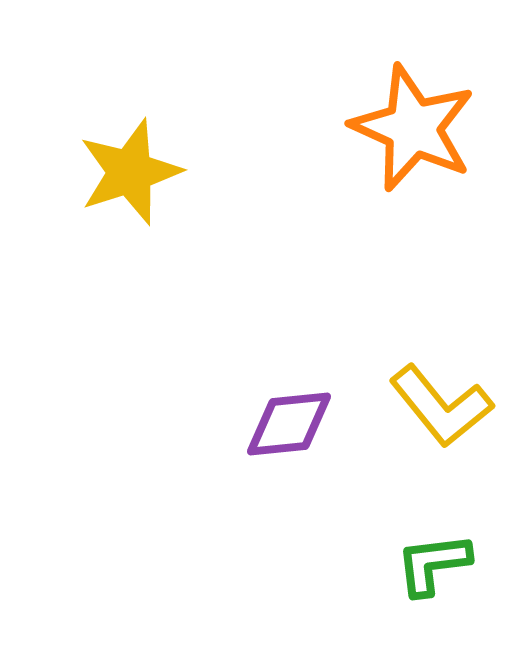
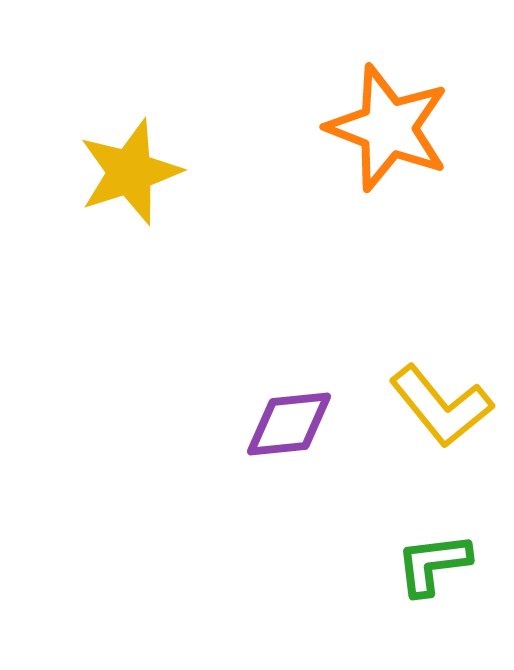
orange star: moved 25 px left; rotated 3 degrees counterclockwise
